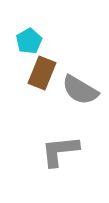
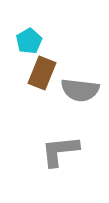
gray semicircle: rotated 24 degrees counterclockwise
